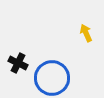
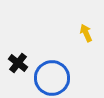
black cross: rotated 12 degrees clockwise
